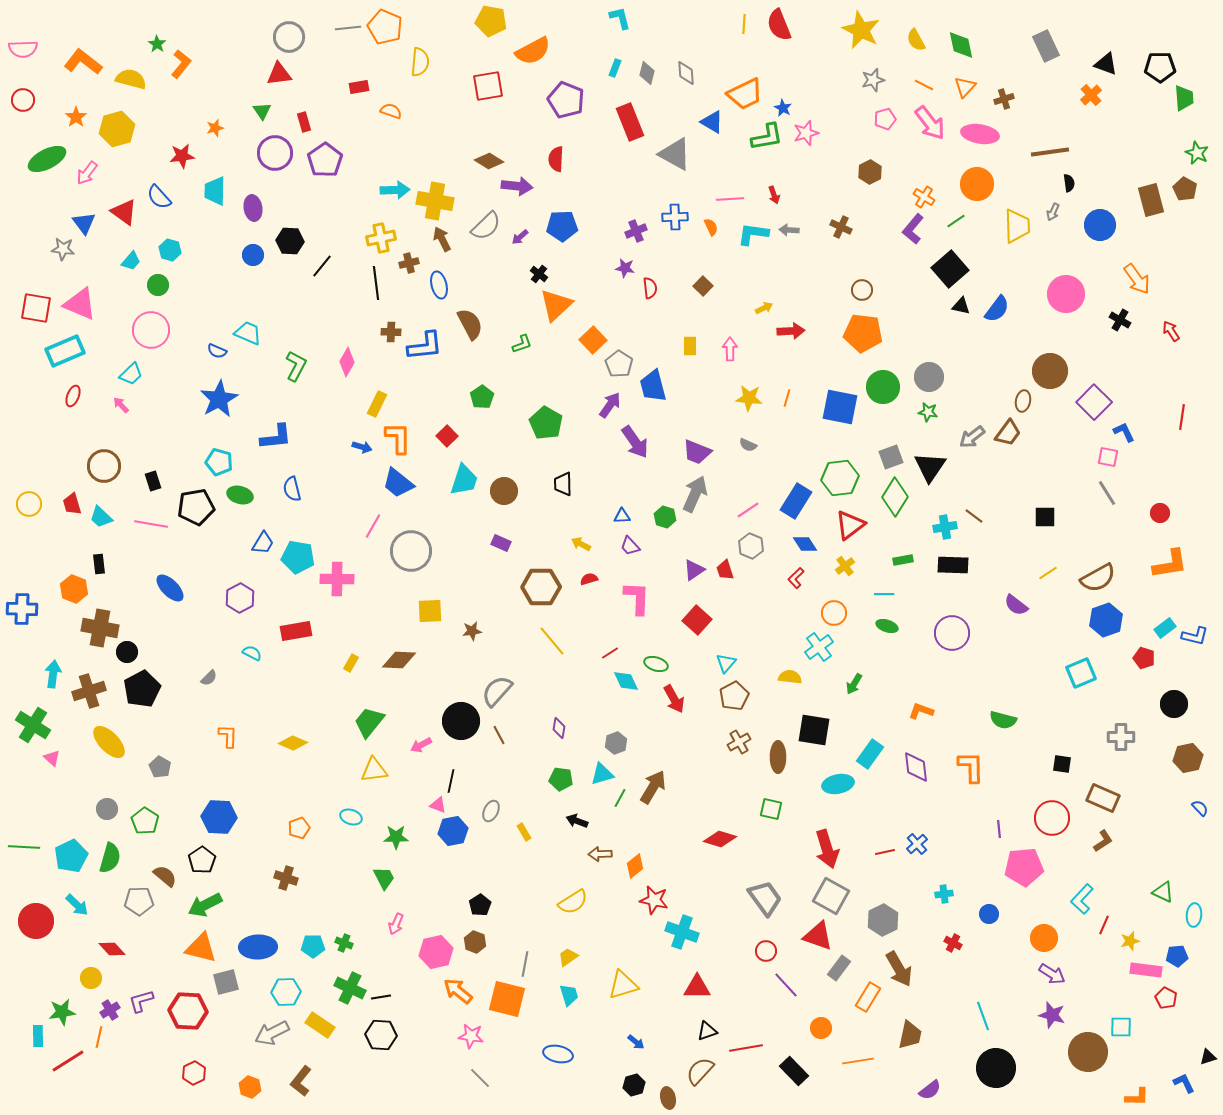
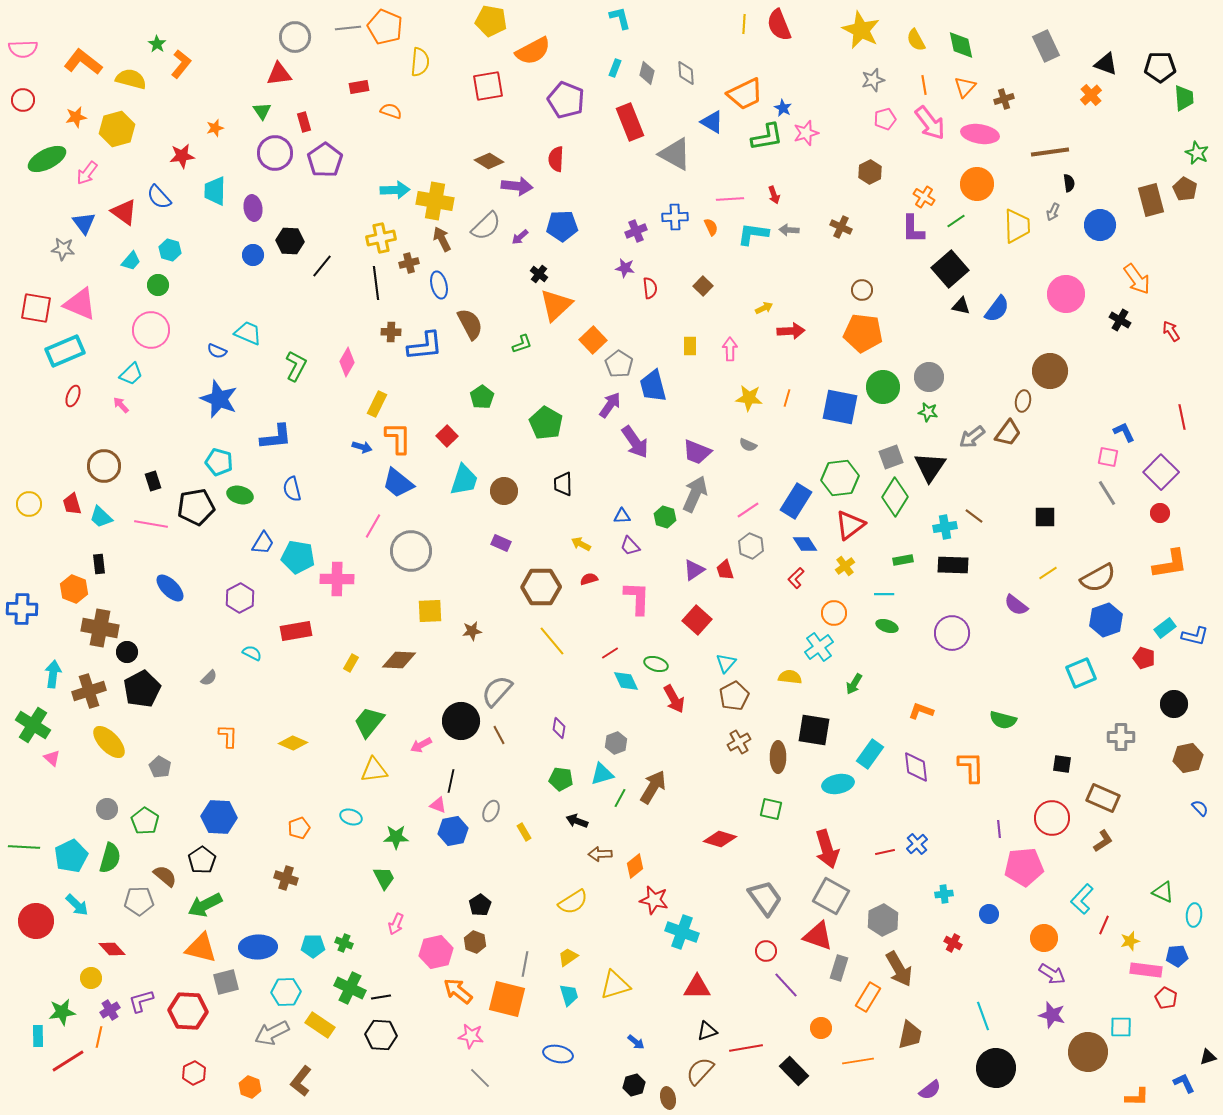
gray circle at (289, 37): moved 6 px right
orange line at (924, 85): rotated 54 degrees clockwise
orange star at (76, 117): rotated 25 degrees clockwise
purple L-shape at (913, 229): rotated 40 degrees counterclockwise
blue star at (219, 399): rotated 21 degrees counterclockwise
purple square at (1094, 402): moved 67 px right, 70 px down
red line at (1182, 417): rotated 20 degrees counterclockwise
gray rectangle at (839, 968): rotated 20 degrees counterclockwise
yellow triangle at (623, 985): moved 8 px left
